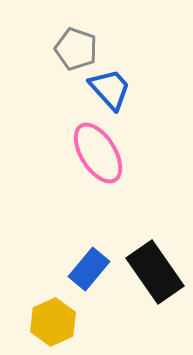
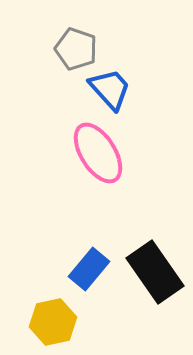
yellow hexagon: rotated 12 degrees clockwise
